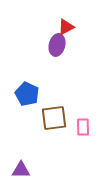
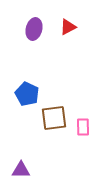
red triangle: moved 2 px right
purple ellipse: moved 23 px left, 16 px up
